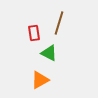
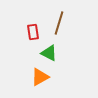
red rectangle: moved 1 px left, 1 px up
orange triangle: moved 3 px up
